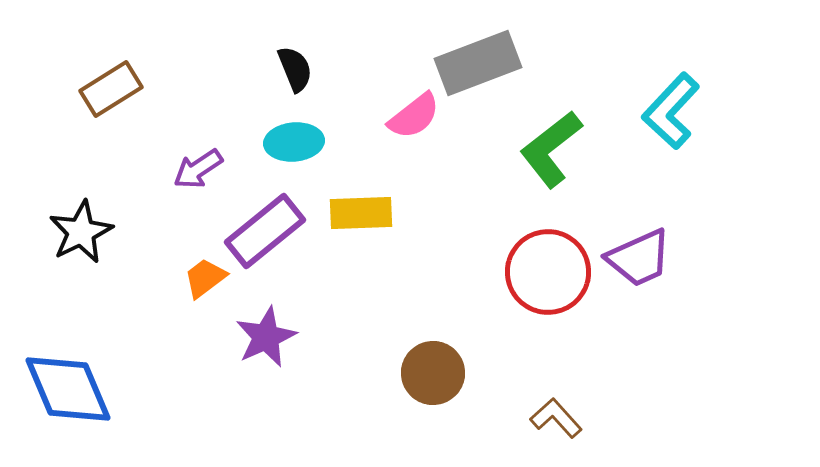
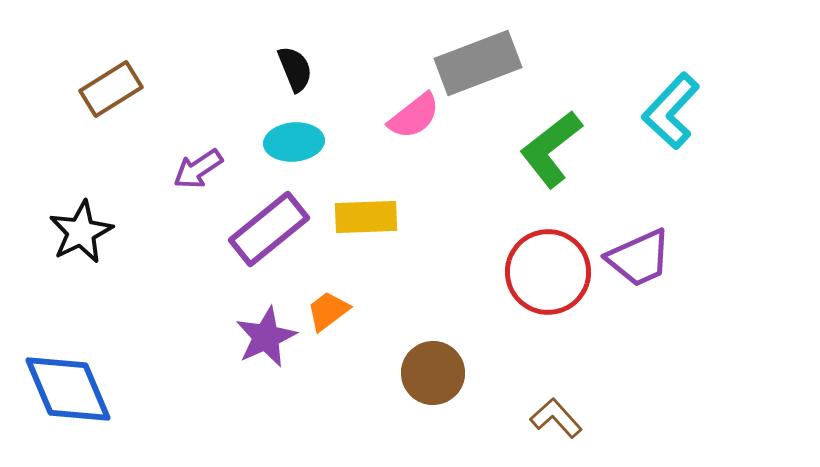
yellow rectangle: moved 5 px right, 4 px down
purple rectangle: moved 4 px right, 2 px up
orange trapezoid: moved 123 px right, 33 px down
